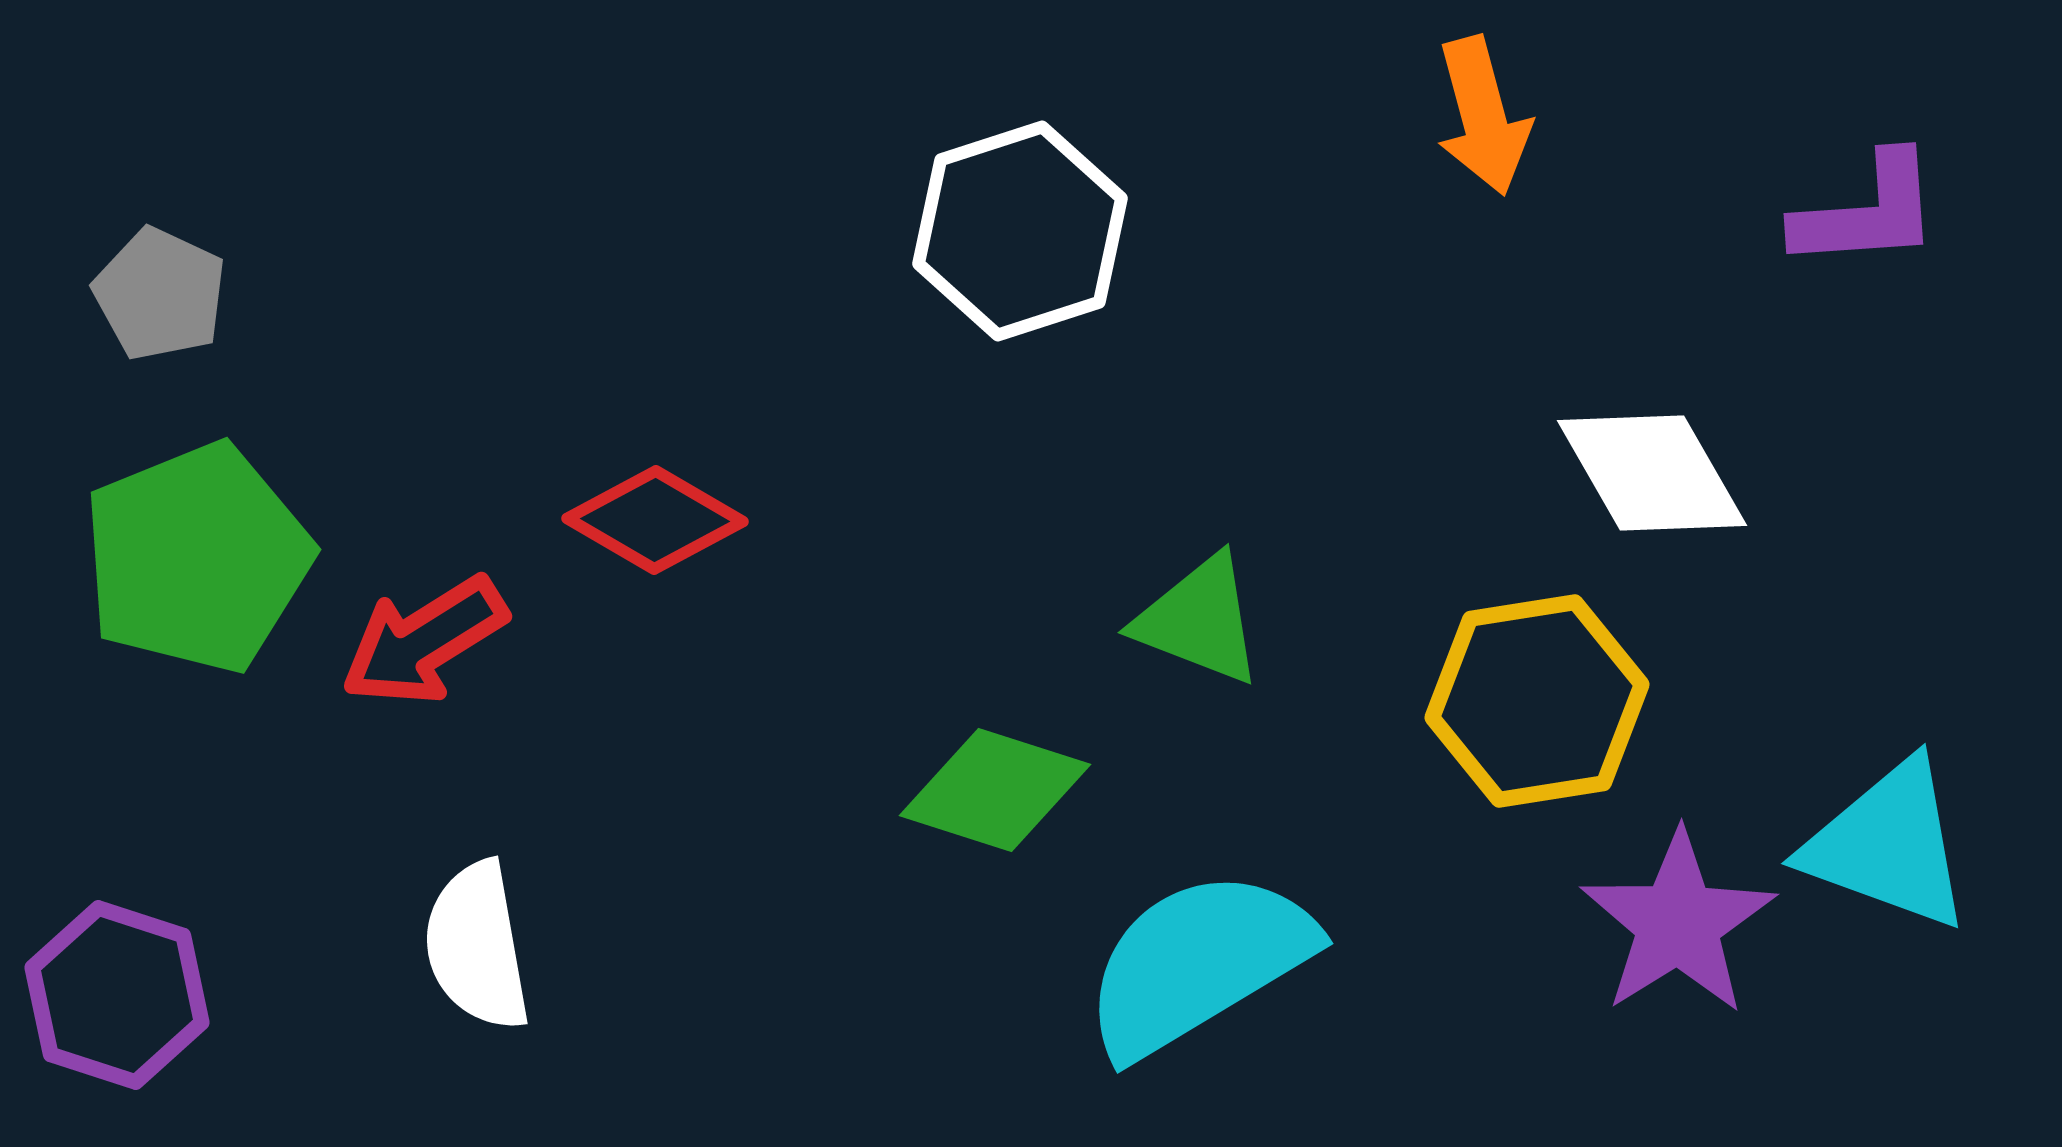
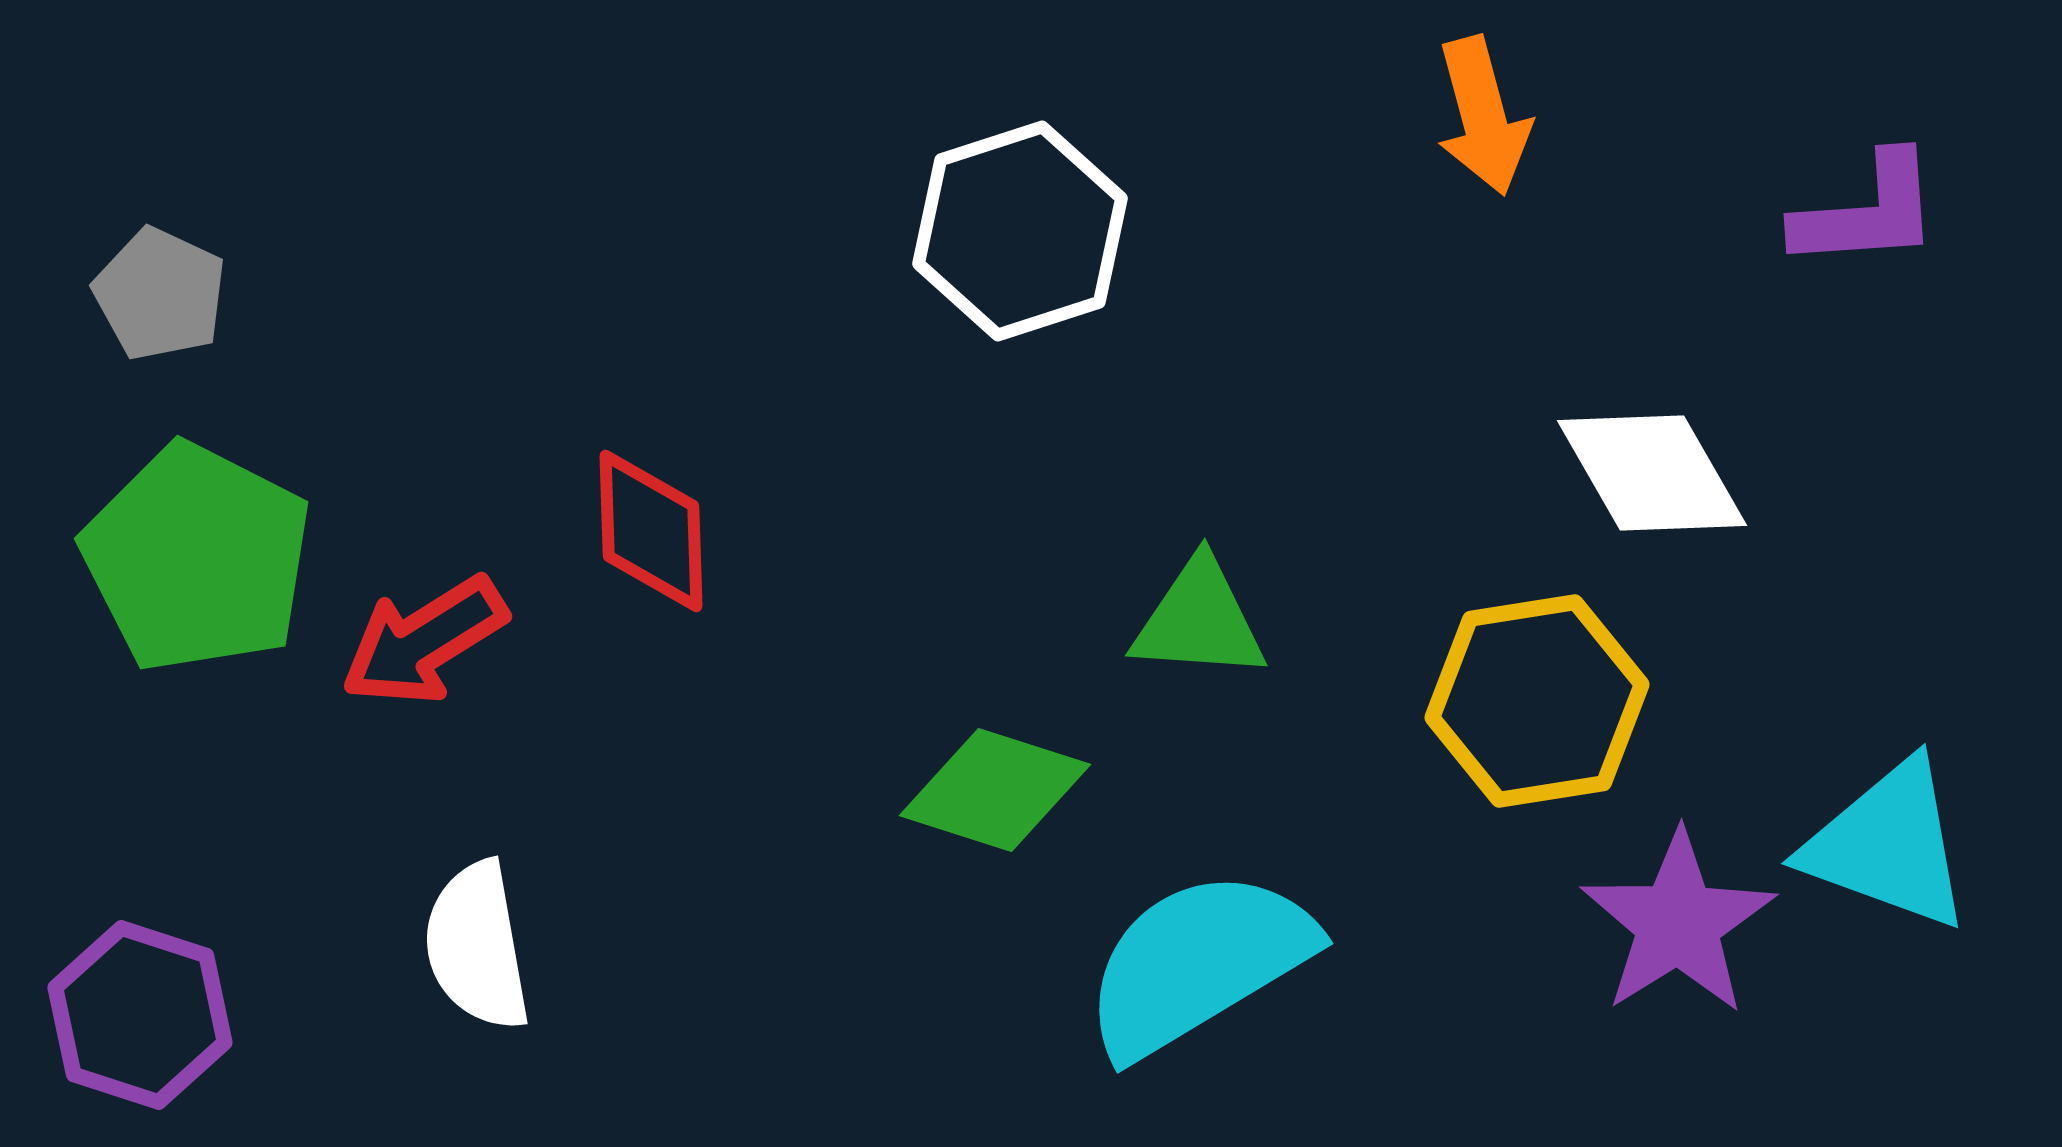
red diamond: moved 4 px left, 11 px down; rotated 58 degrees clockwise
green pentagon: rotated 23 degrees counterclockwise
green triangle: rotated 17 degrees counterclockwise
purple hexagon: moved 23 px right, 20 px down
